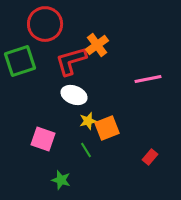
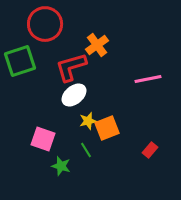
red L-shape: moved 6 px down
white ellipse: rotated 60 degrees counterclockwise
red rectangle: moved 7 px up
green star: moved 14 px up
